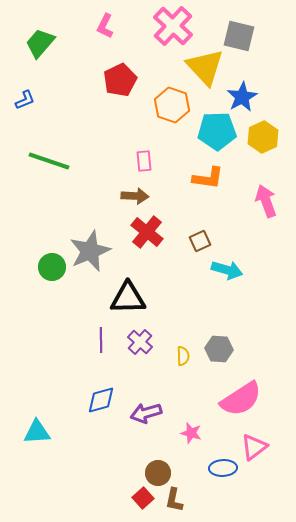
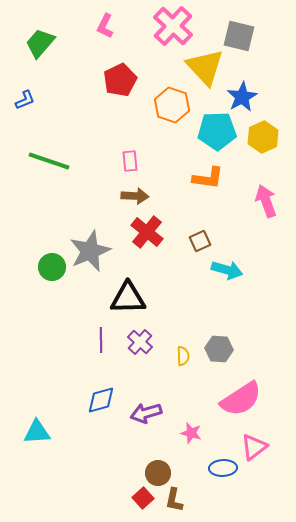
pink rectangle: moved 14 px left
